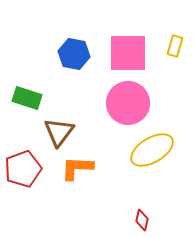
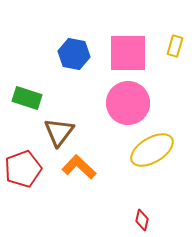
orange L-shape: moved 2 px right, 1 px up; rotated 40 degrees clockwise
